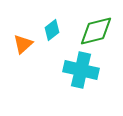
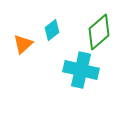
green diamond: moved 3 px right, 1 px down; rotated 27 degrees counterclockwise
